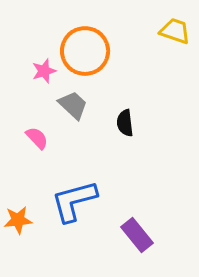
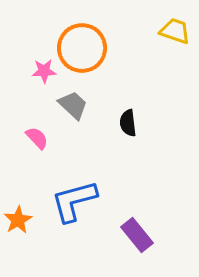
orange circle: moved 3 px left, 3 px up
pink star: rotated 15 degrees clockwise
black semicircle: moved 3 px right
orange star: rotated 24 degrees counterclockwise
